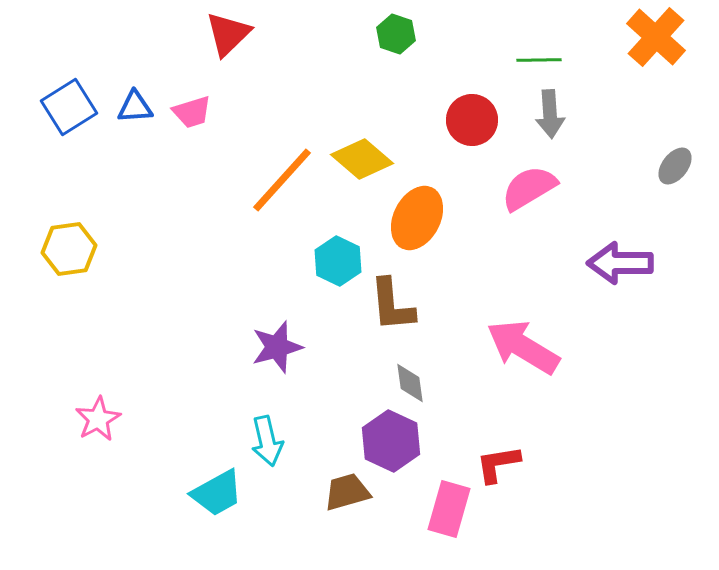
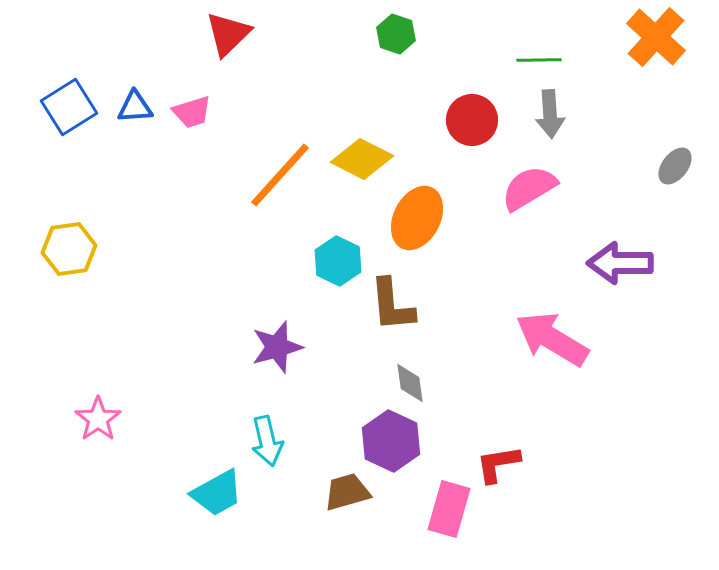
yellow diamond: rotated 14 degrees counterclockwise
orange line: moved 2 px left, 5 px up
pink arrow: moved 29 px right, 8 px up
pink star: rotated 6 degrees counterclockwise
